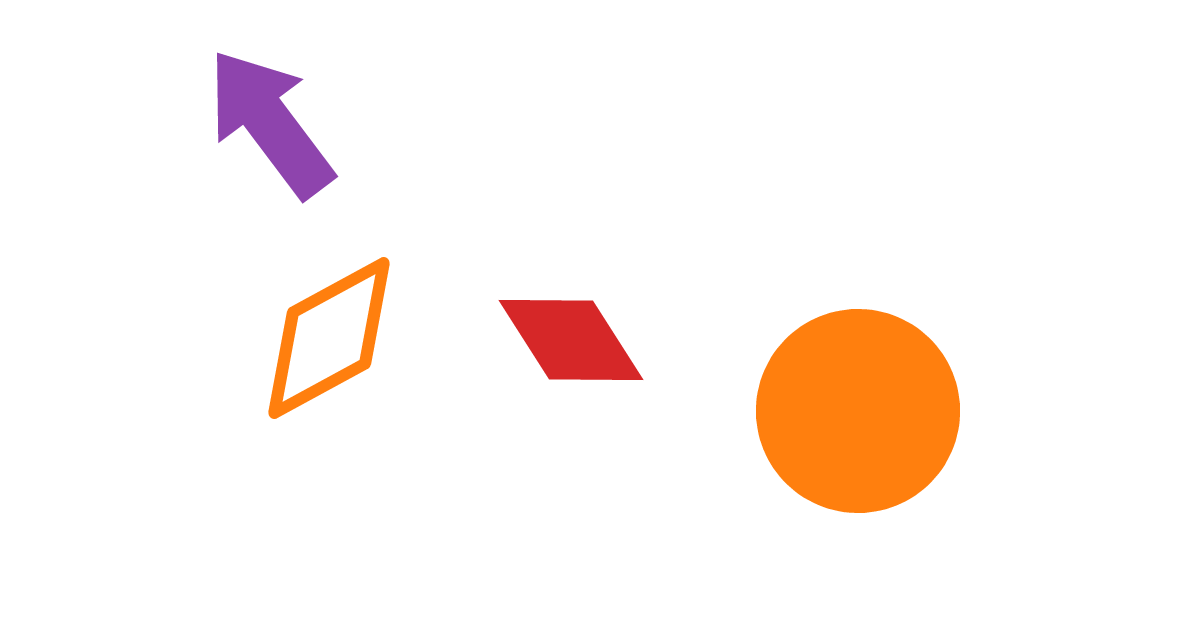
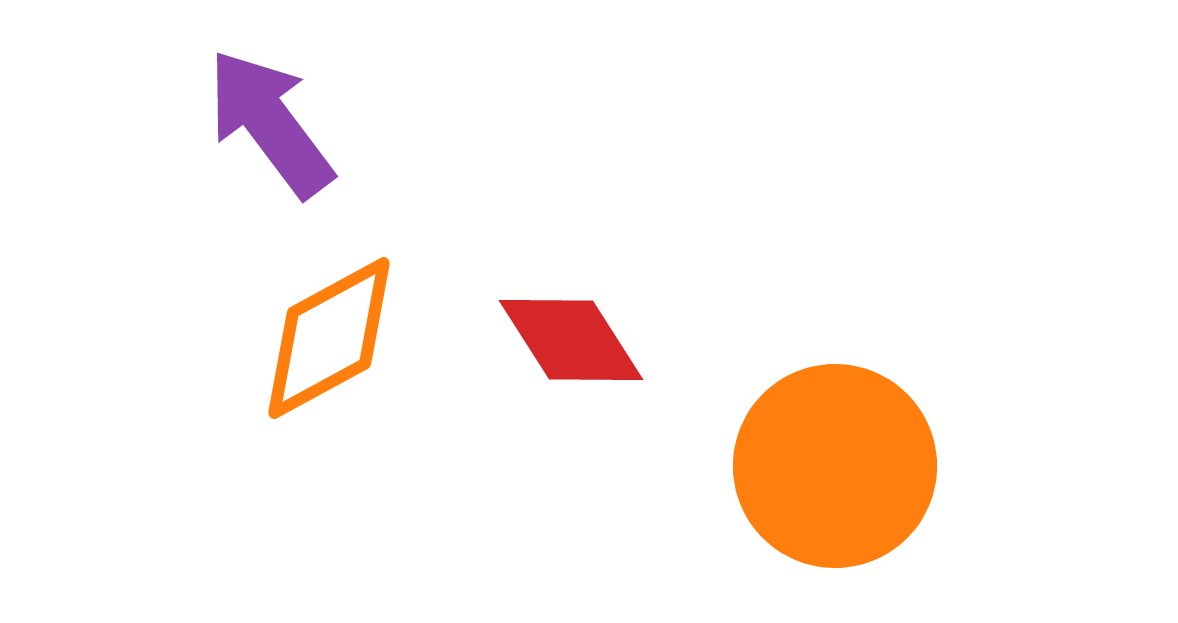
orange circle: moved 23 px left, 55 px down
